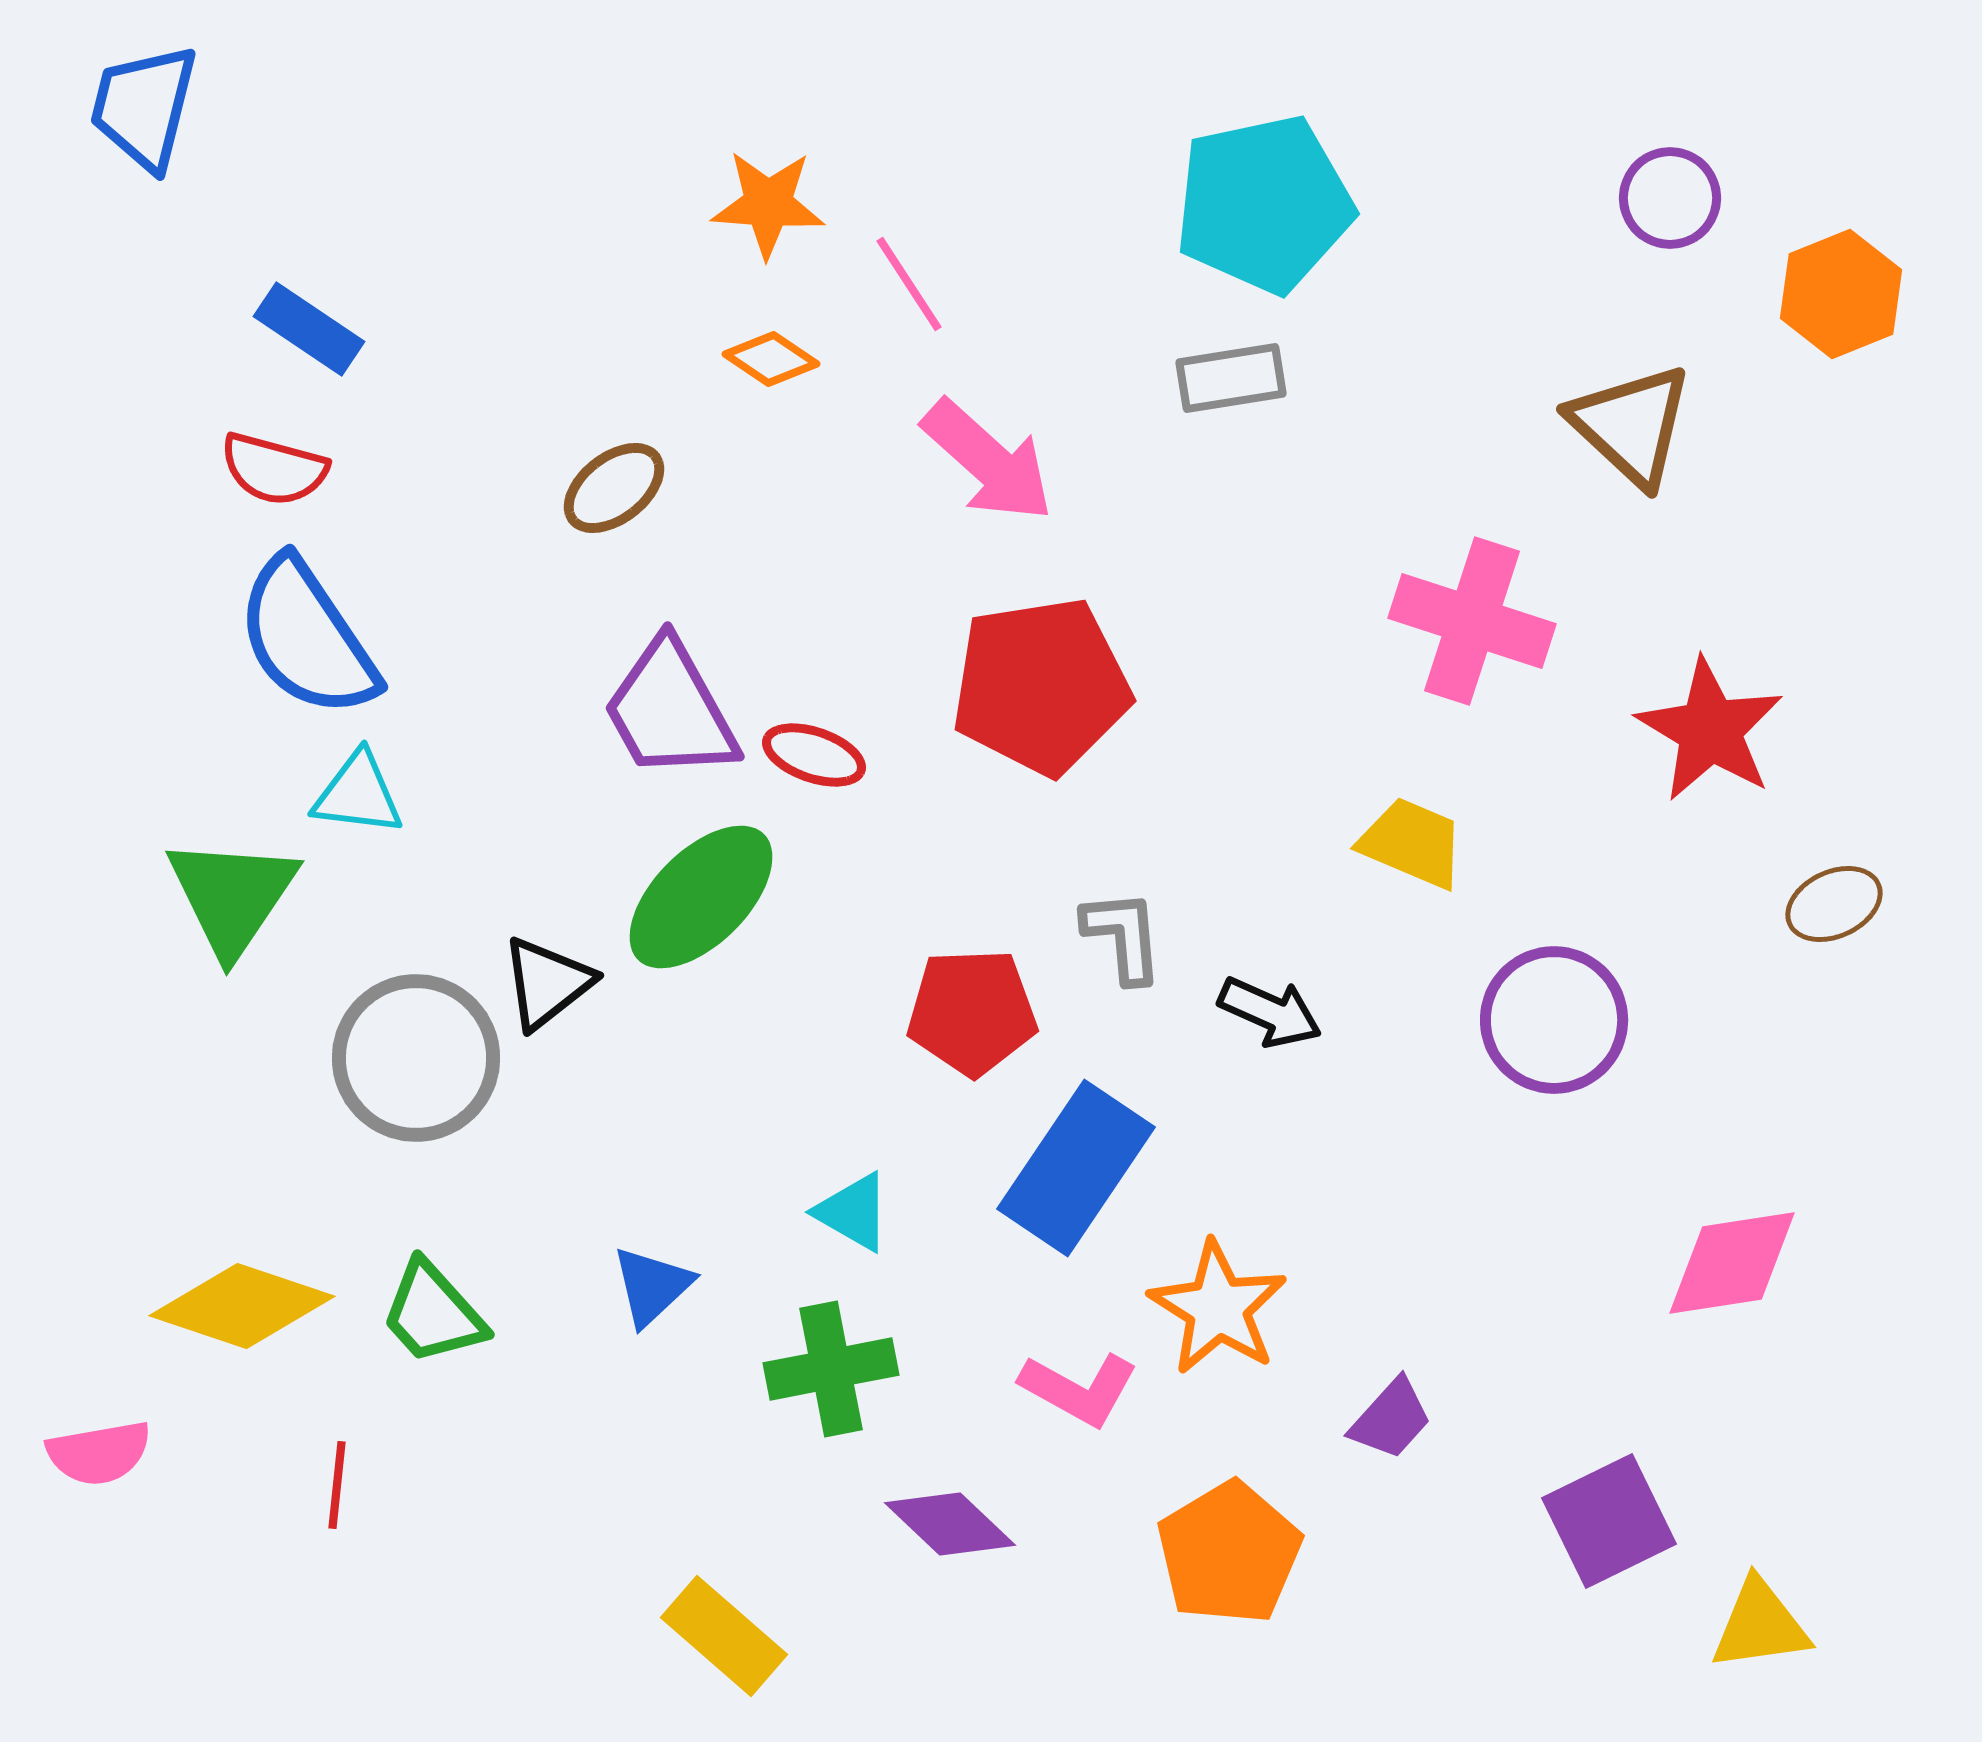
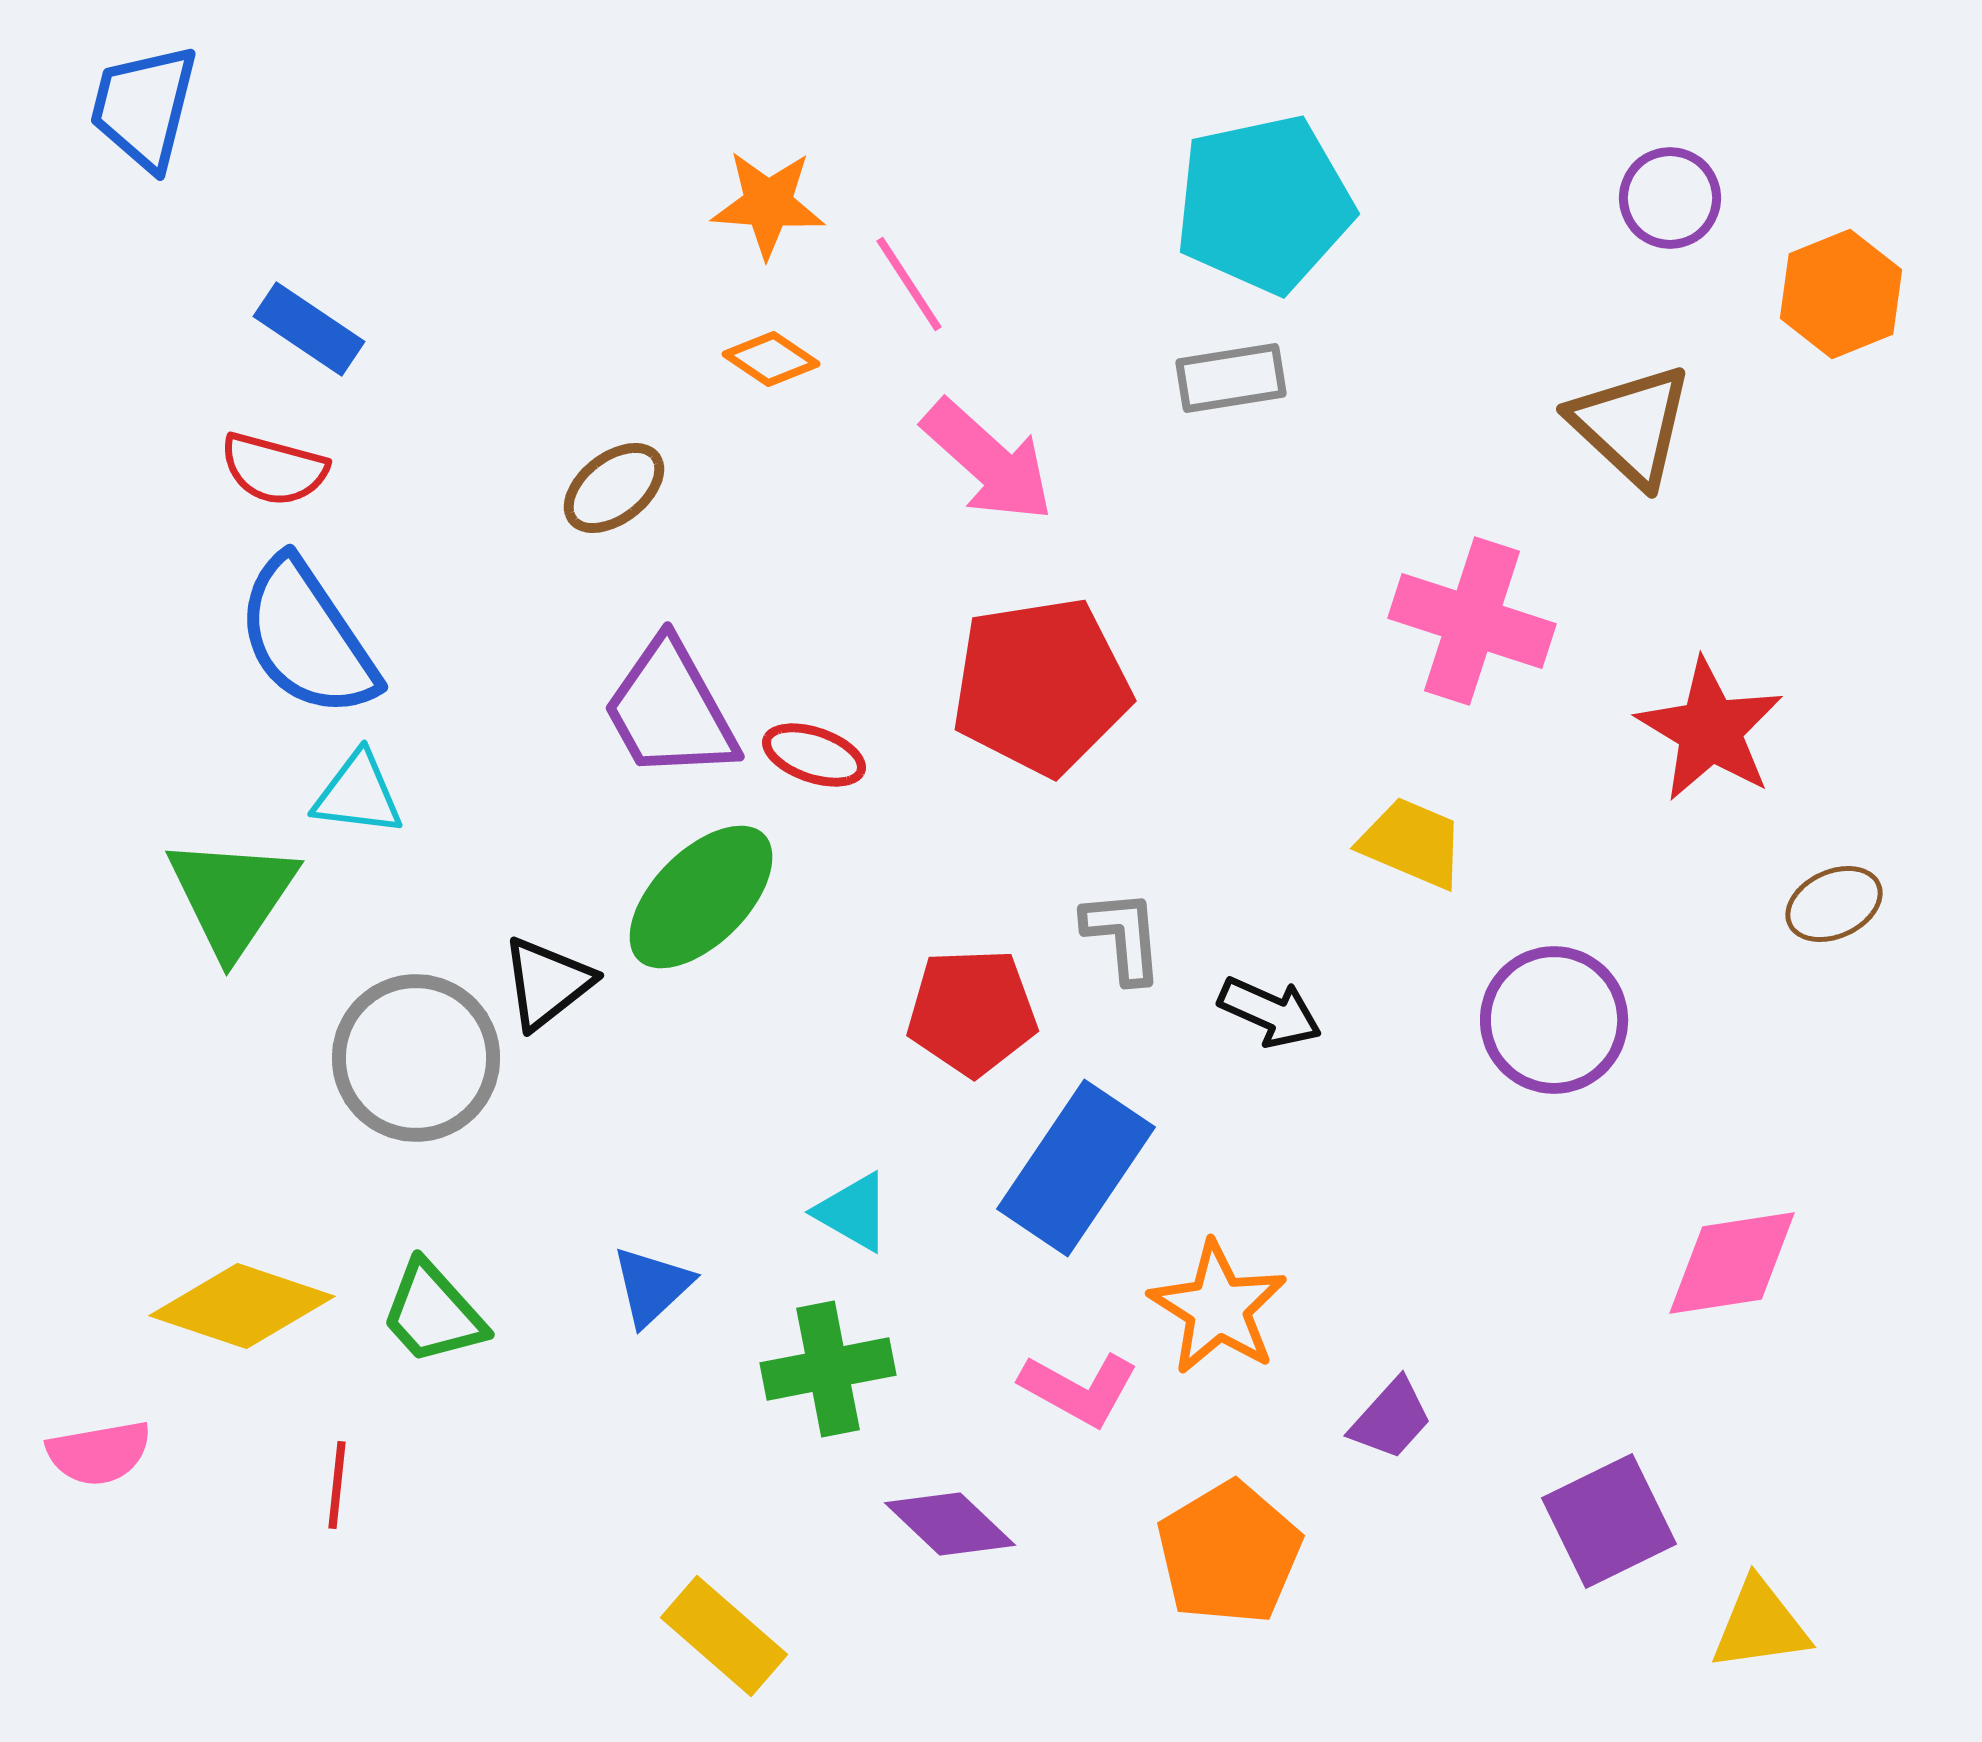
green cross at (831, 1369): moved 3 px left
